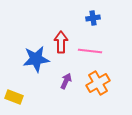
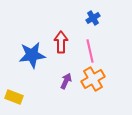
blue cross: rotated 24 degrees counterclockwise
pink line: rotated 70 degrees clockwise
blue star: moved 4 px left, 4 px up
orange cross: moved 5 px left, 4 px up
